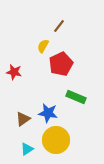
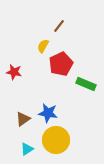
green rectangle: moved 10 px right, 13 px up
